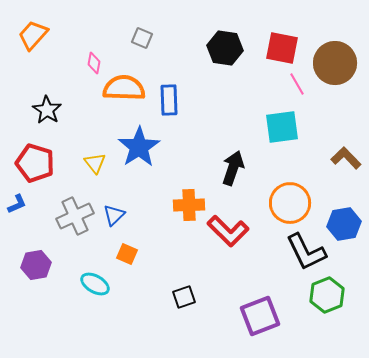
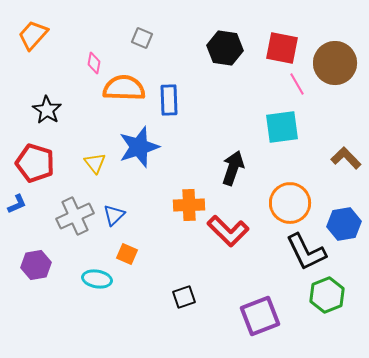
blue star: rotated 15 degrees clockwise
cyan ellipse: moved 2 px right, 5 px up; rotated 20 degrees counterclockwise
